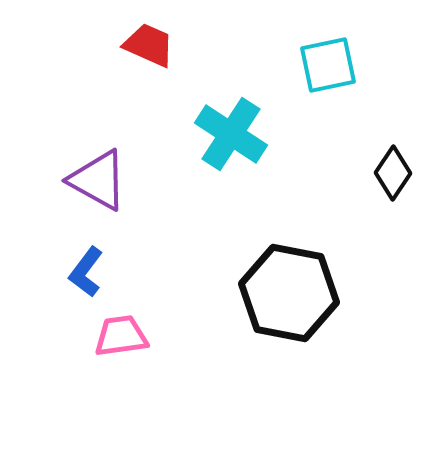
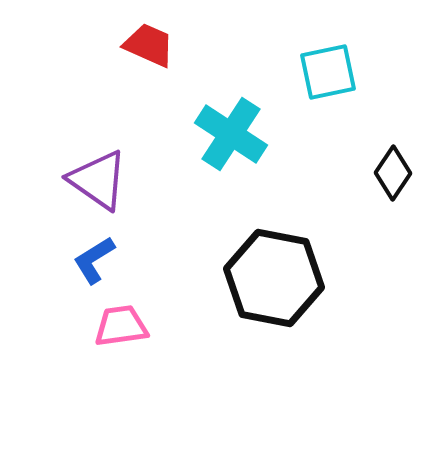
cyan square: moved 7 px down
purple triangle: rotated 6 degrees clockwise
blue L-shape: moved 8 px right, 12 px up; rotated 21 degrees clockwise
black hexagon: moved 15 px left, 15 px up
pink trapezoid: moved 10 px up
